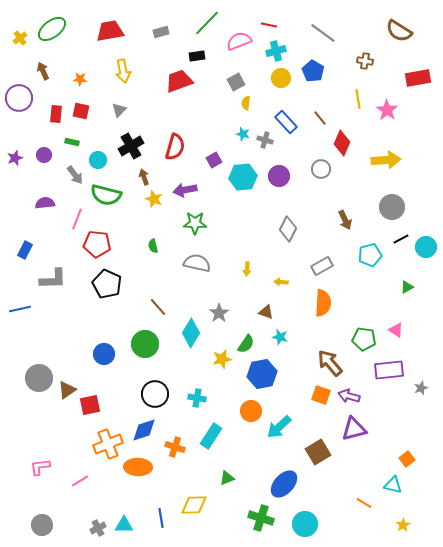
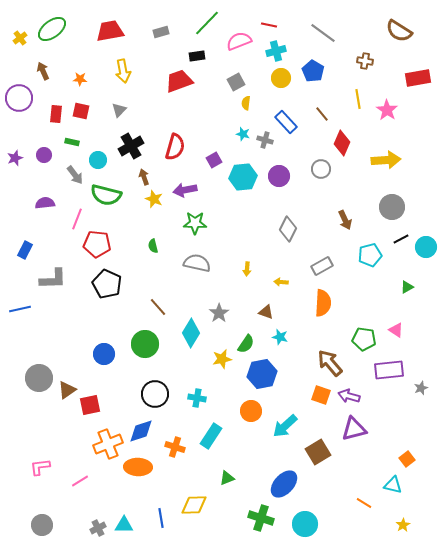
brown line at (320, 118): moved 2 px right, 4 px up
cyan arrow at (279, 427): moved 6 px right, 1 px up
blue diamond at (144, 430): moved 3 px left, 1 px down
